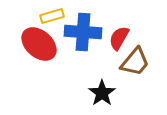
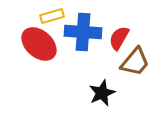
black star: rotated 12 degrees clockwise
